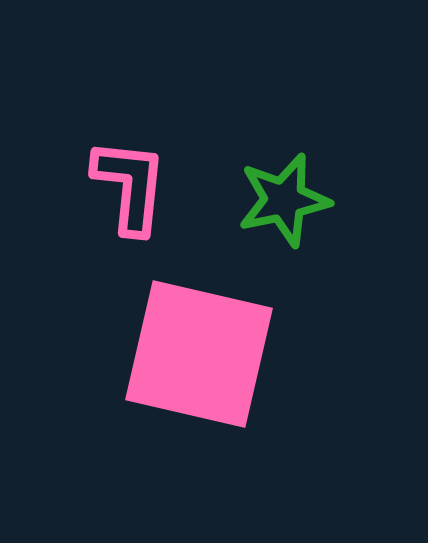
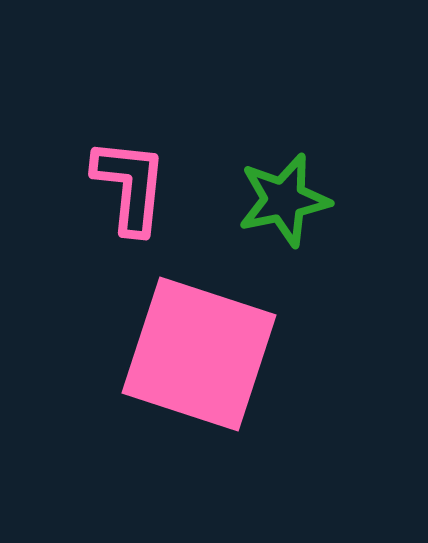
pink square: rotated 5 degrees clockwise
